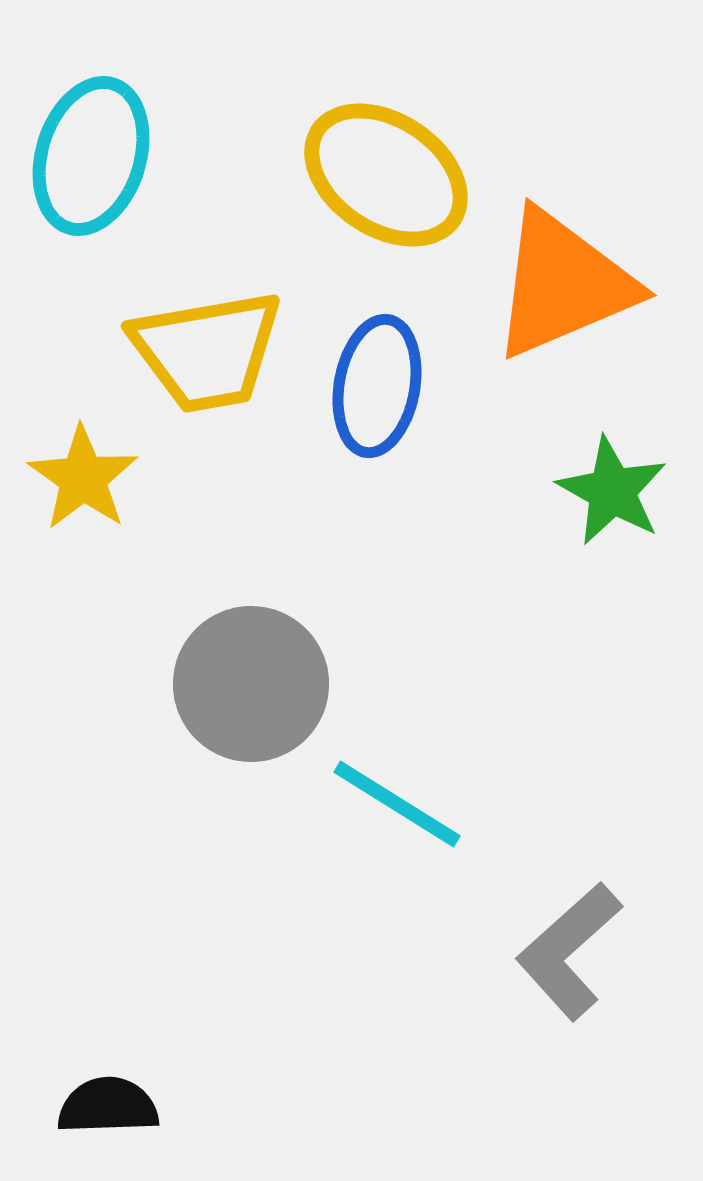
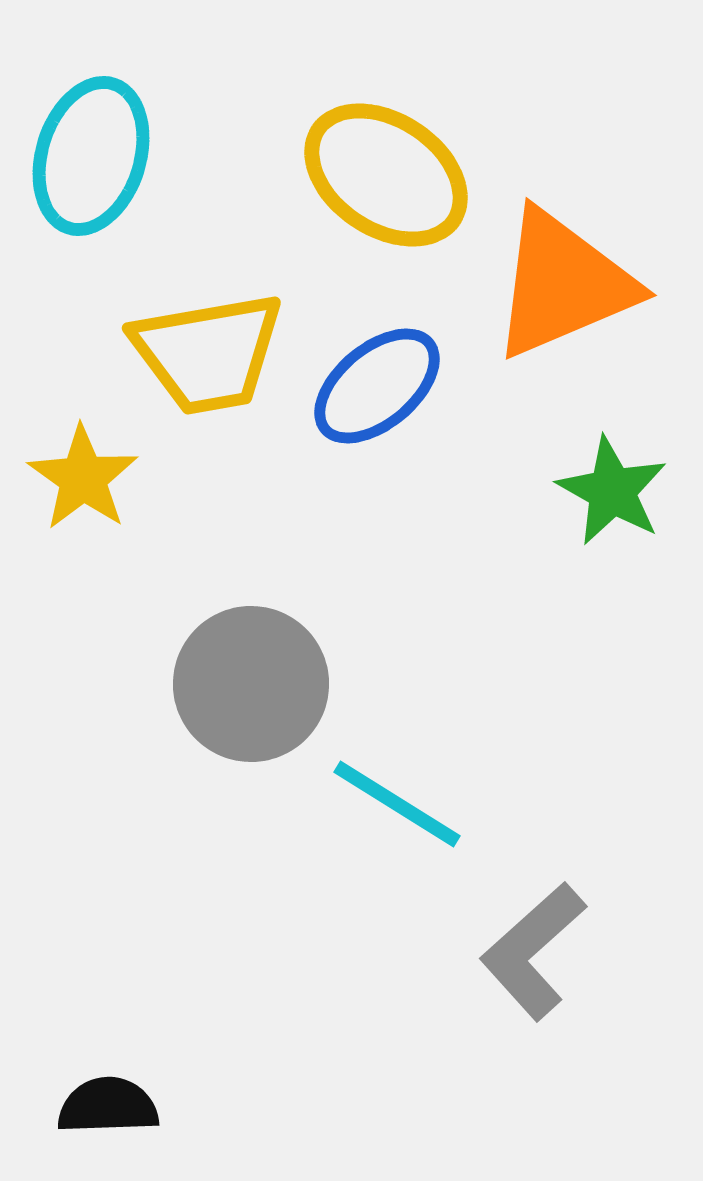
yellow trapezoid: moved 1 px right, 2 px down
blue ellipse: rotated 40 degrees clockwise
gray L-shape: moved 36 px left
